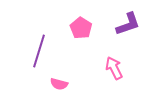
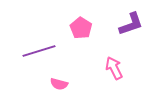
purple L-shape: moved 3 px right
purple line: rotated 56 degrees clockwise
